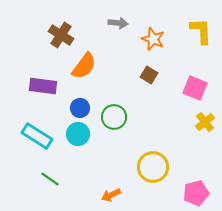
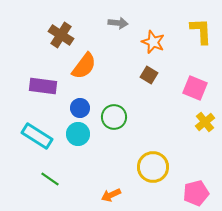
orange star: moved 3 px down
